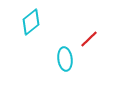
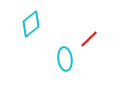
cyan diamond: moved 2 px down
